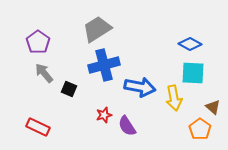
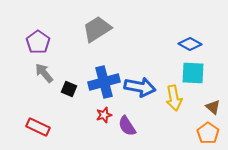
blue cross: moved 17 px down
orange pentagon: moved 8 px right, 4 px down
